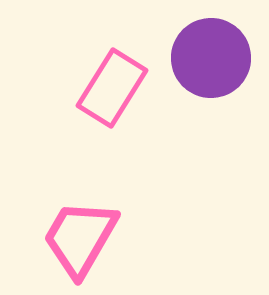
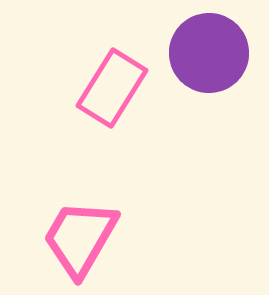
purple circle: moved 2 px left, 5 px up
